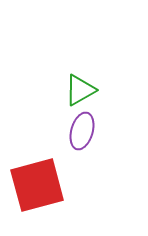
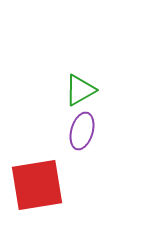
red square: rotated 6 degrees clockwise
